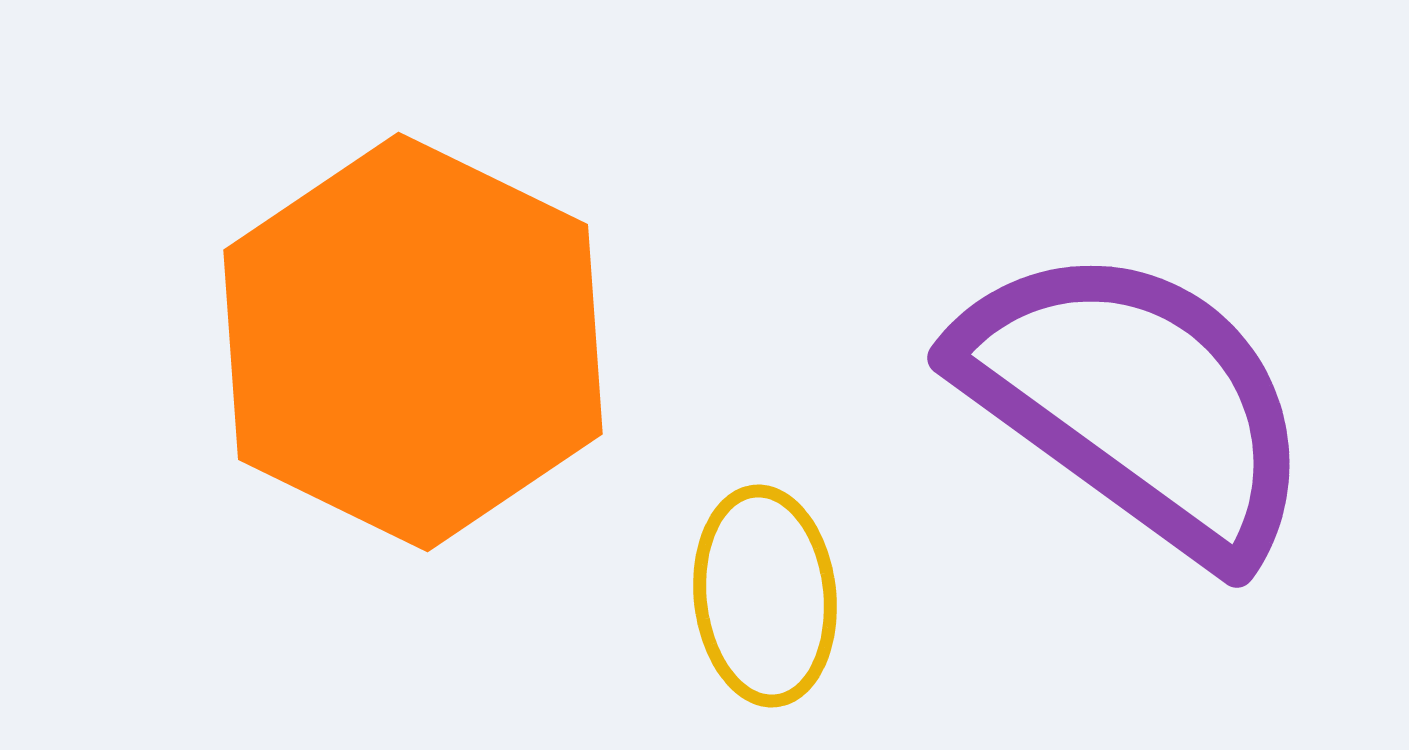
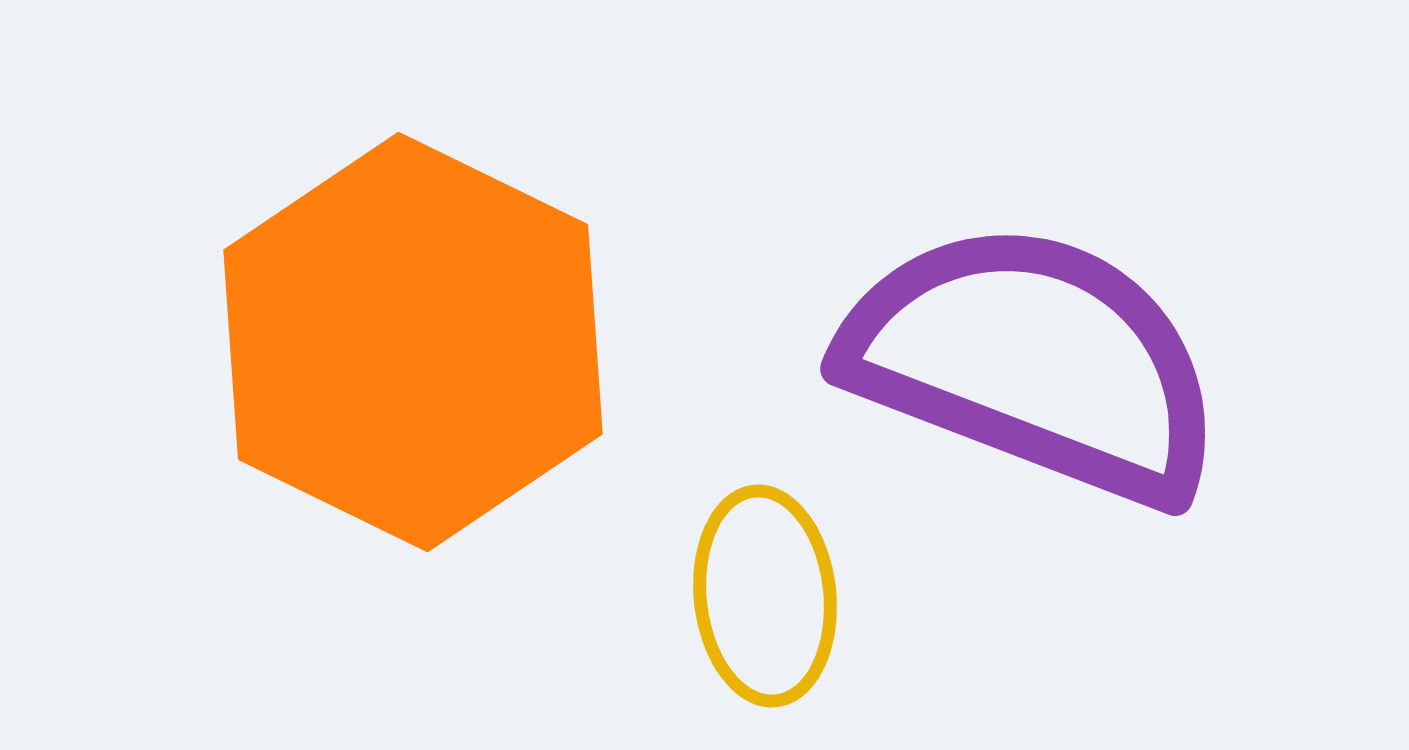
purple semicircle: moved 102 px left, 40 px up; rotated 15 degrees counterclockwise
